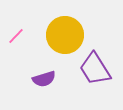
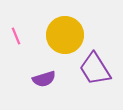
pink line: rotated 66 degrees counterclockwise
